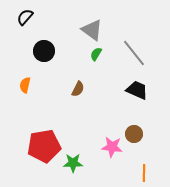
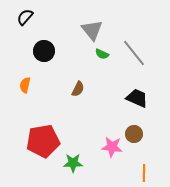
gray triangle: rotated 15 degrees clockwise
green semicircle: moved 6 px right; rotated 96 degrees counterclockwise
black trapezoid: moved 8 px down
red pentagon: moved 1 px left, 5 px up
